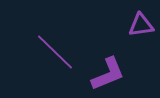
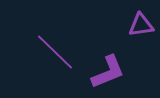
purple L-shape: moved 2 px up
